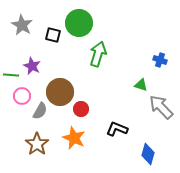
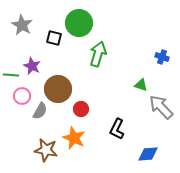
black square: moved 1 px right, 3 px down
blue cross: moved 2 px right, 3 px up
brown circle: moved 2 px left, 3 px up
black L-shape: rotated 85 degrees counterclockwise
brown star: moved 9 px right, 6 px down; rotated 25 degrees counterclockwise
blue diamond: rotated 70 degrees clockwise
